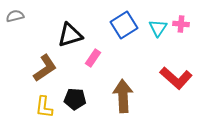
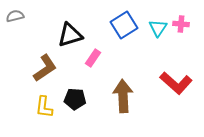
red L-shape: moved 5 px down
